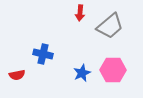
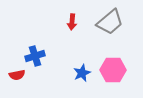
red arrow: moved 8 px left, 9 px down
gray trapezoid: moved 4 px up
blue cross: moved 8 px left, 2 px down; rotated 30 degrees counterclockwise
